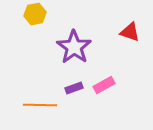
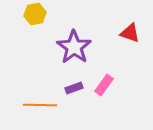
red triangle: moved 1 px down
pink rectangle: rotated 25 degrees counterclockwise
